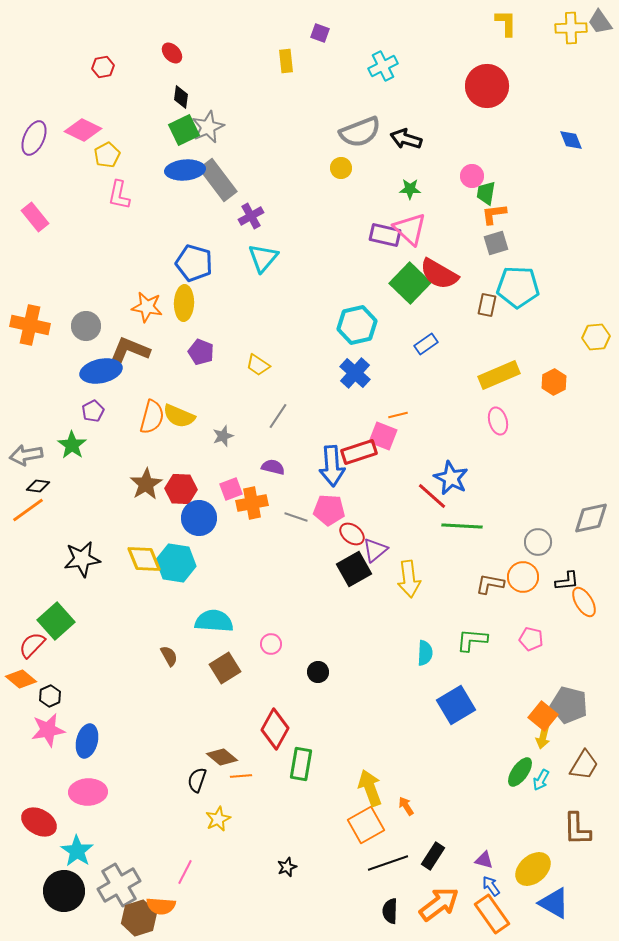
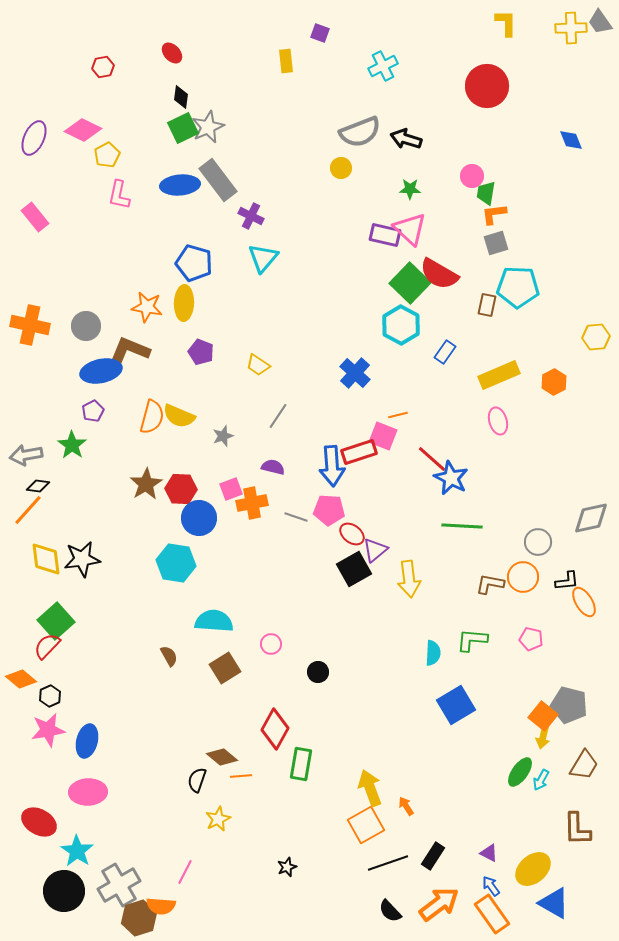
green square at (184, 130): moved 1 px left, 2 px up
blue ellipse at (185, 170): moved 5 px left, 15 px down
purple cross at (251, 216): rotated 35 degrees counterclockwise
cyan hexagon at (357, 325): moved 44 px right; rotated 18 degrees counterclockwise
blue rectangle at (426, 344): moved 19 px right, 8 px down; rotated 20 degrees counterclockwise
red line at (432, 496): moved 37 px up
orange line at (28, 510): rotated 12 degrees counterclockwise
yellow diamond at (144, 559): moved 98 px left; rotated 15 degrees clockwise
red semicircle at (32, 645): moved 15 px right, 1 px down
cyan semicircle at (425, 653): moved 8 px right
purple triangle at (484, 860): moved 5 px right, 7 px up; rotated 12 degrees clockwise
black semicircle at (390, 911): rotated 45 degrees counterclockwise
